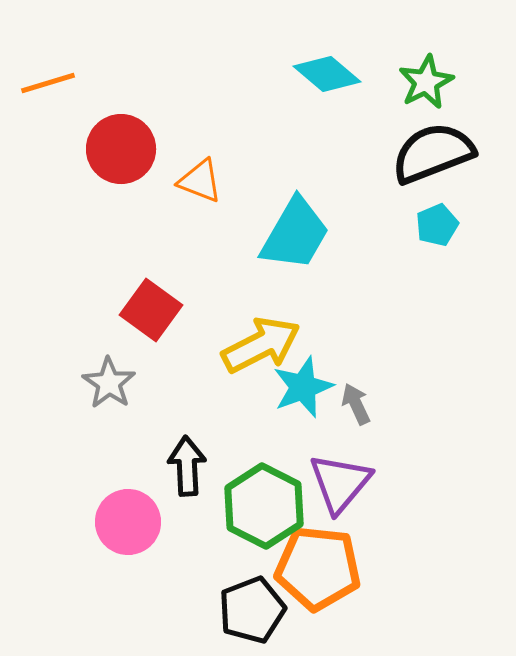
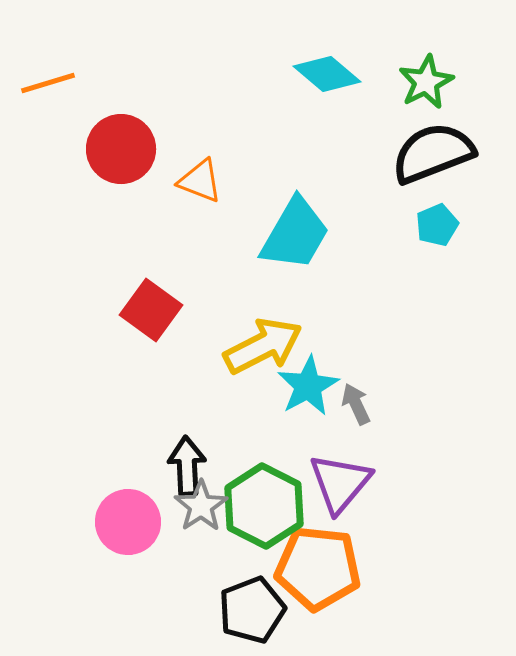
yellow arrow: moved 2 px right, 1 px down
gray star: moved 92 px right, 123 px down; rotated 4 degrees clockwise
cyan star: moved 5 px right, 1 px up; rotated 8 degrees counterclockwise
